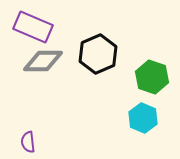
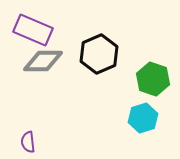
purple rectangle: moved 3 px down
black hexagon: moved 1 px right
green hexagon: moved 1 px right, 2 px down
cyan hexagon: rotated 20 degrees clockwise
